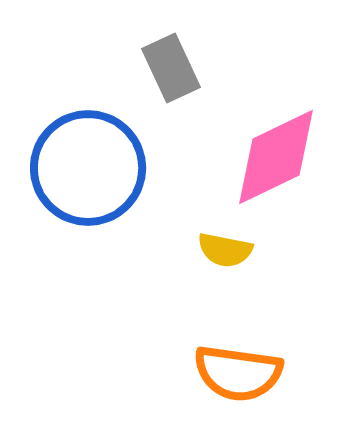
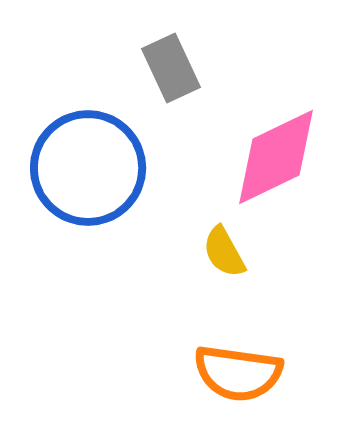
yellow semicircle: moved 1 px left, 2 px down; rotated 50 degrees clockwise
